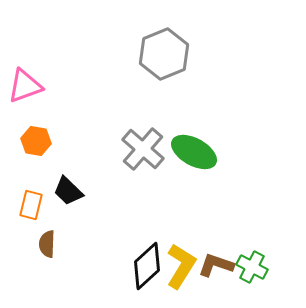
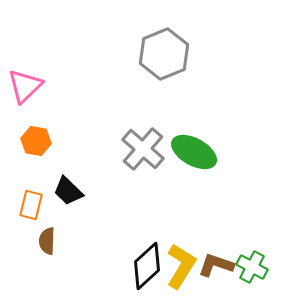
pink triangle: rotated 24 degrees counterclockwise
brown semicircle: moved 3 px up
